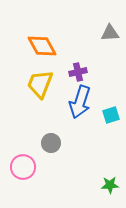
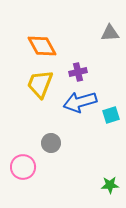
blue arrow: rotated 56 degrees clockwise
